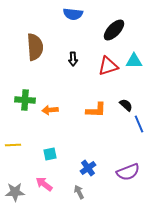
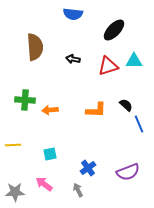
black arrow: rotated 104 degrees clockwise
gray arrow: moved 1 px left, 2 px up
